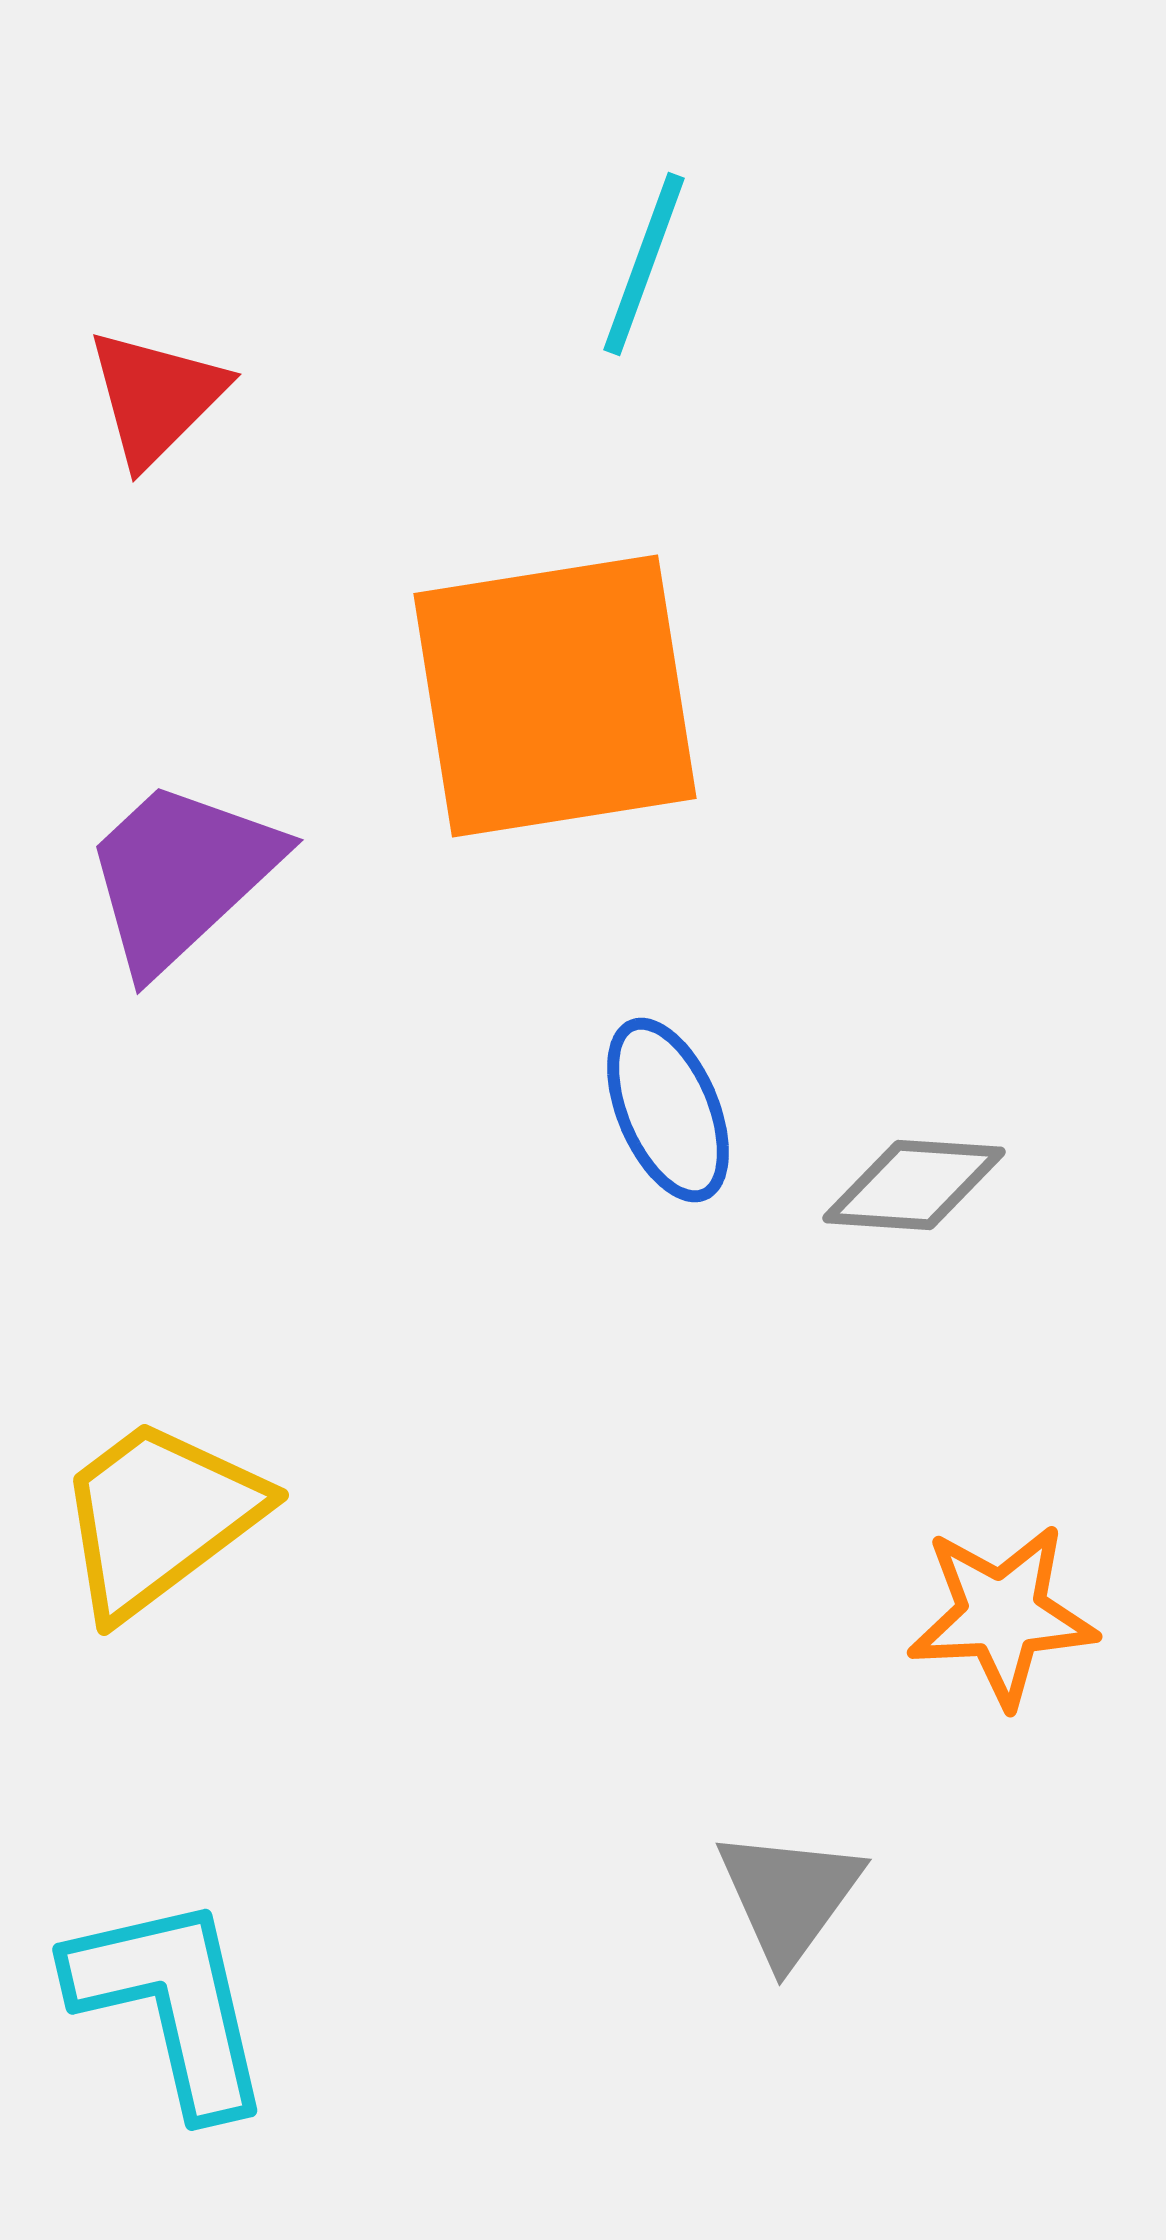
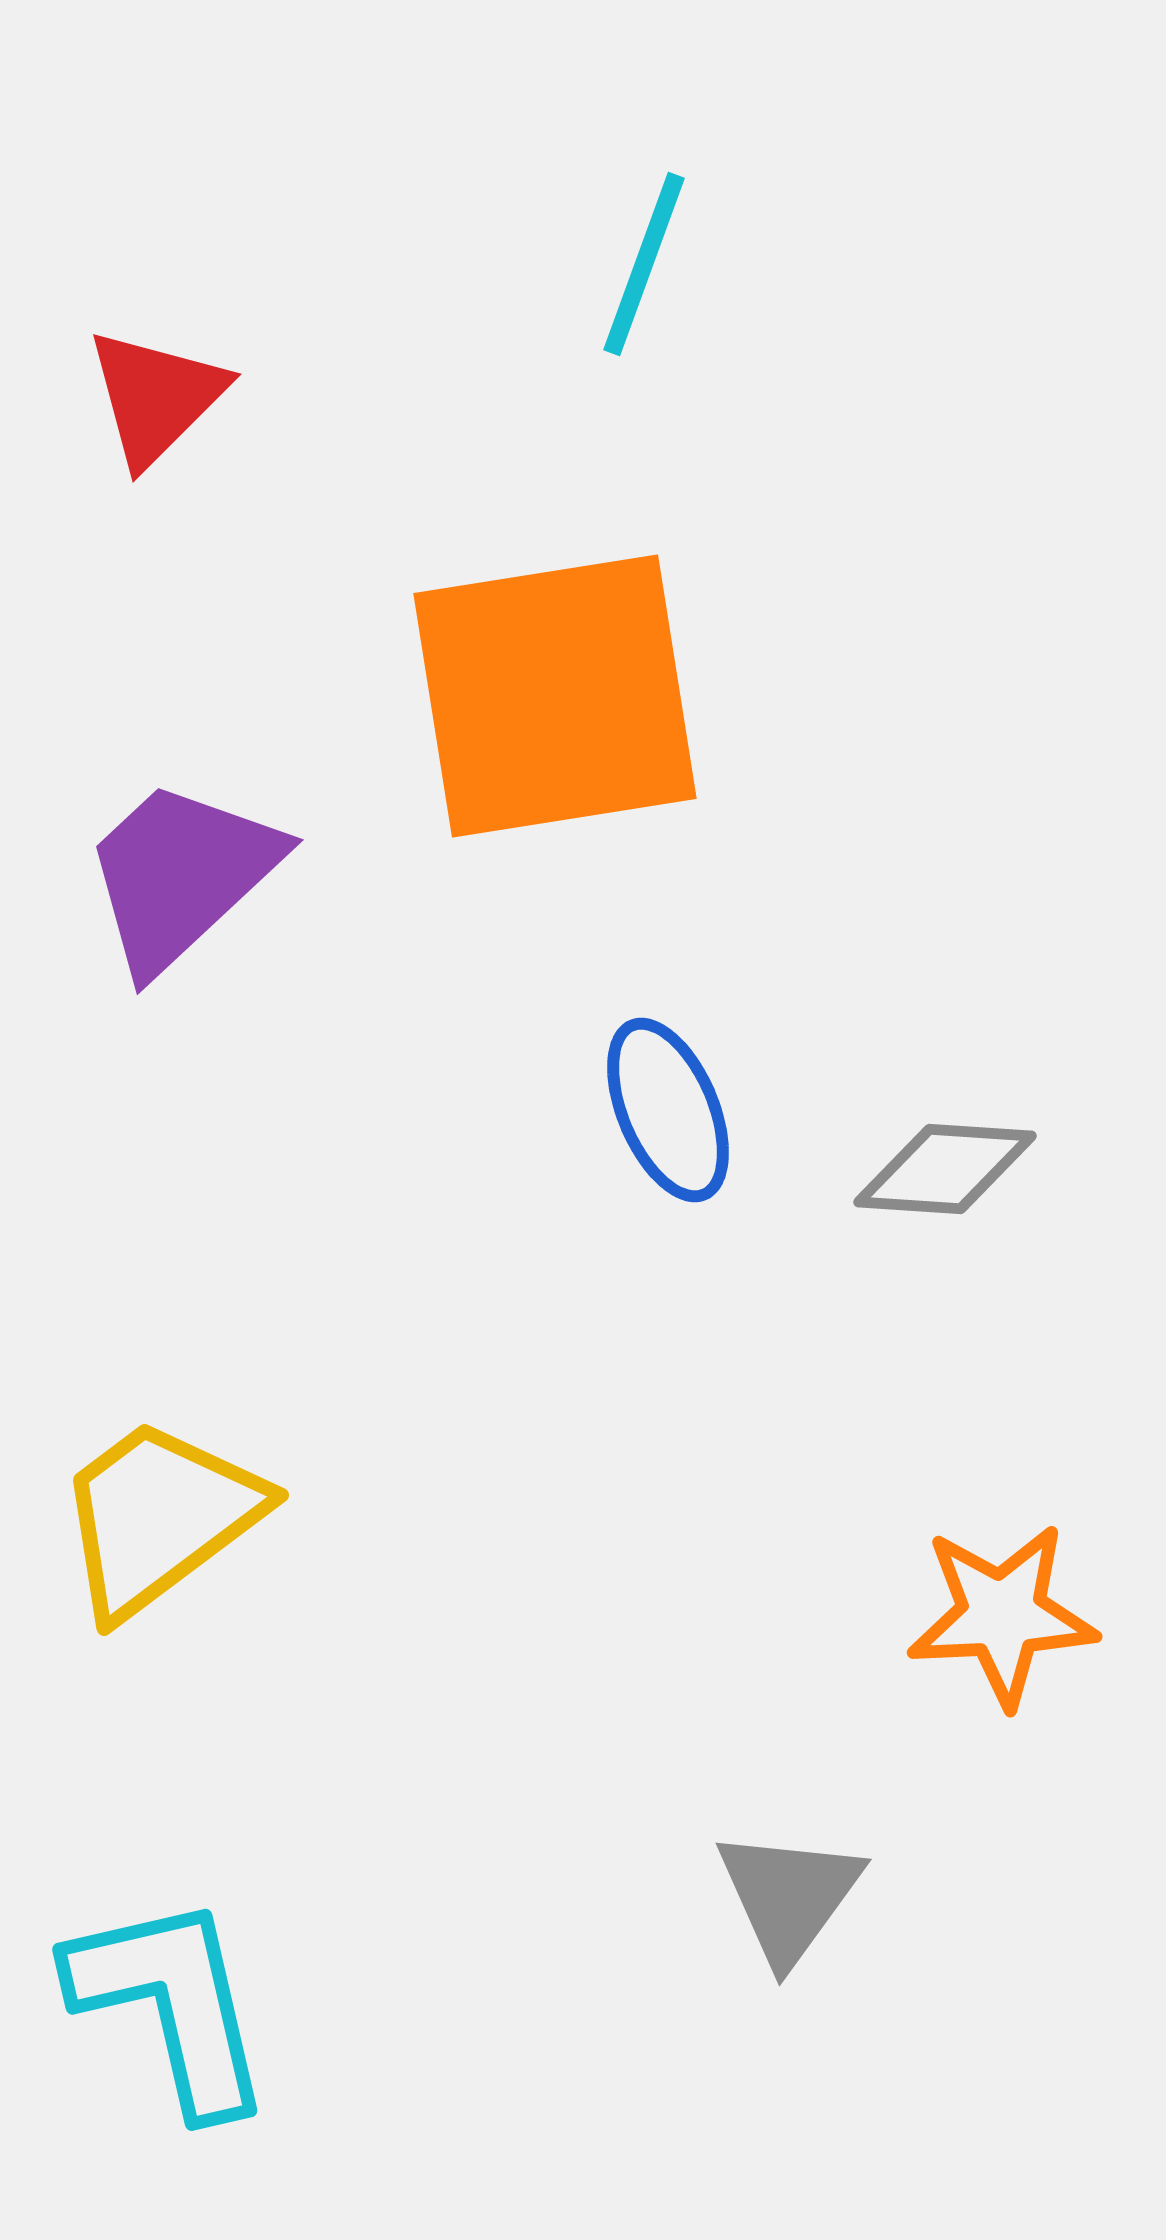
gray diamond: moved 31 px right, 16 px up
